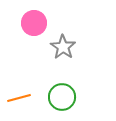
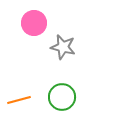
gray star: rotated 20 degrees counterclockwise
orange line: moved 2 px down
